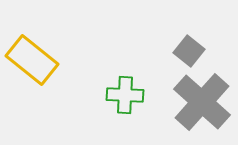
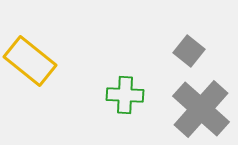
yellow rectangle: moved 2 px left, 1 px down
gray cross: moved 1 px left, 7 px down
